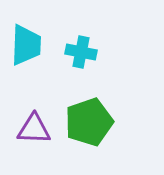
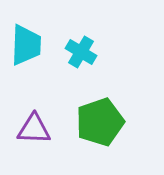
cyan cross: rotated 20 degrees clockwise
green pentagon: moved 11 px right
